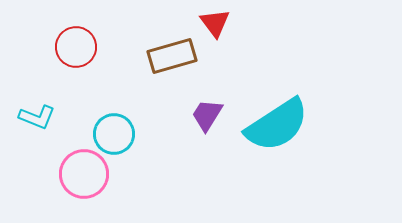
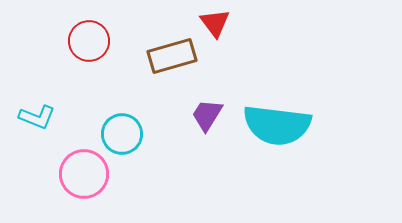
red circle: moved 13 px right, 6 px up
cyan semicircle: rotated 40 degrees clockwise
cyan circle: moved 8 px right
